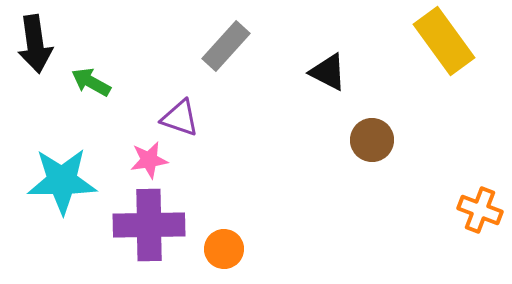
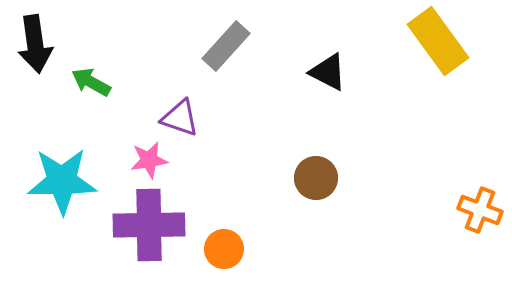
yellow rectangle: moved 6 px left
brown circle: moved 56 px left, 38 px down
